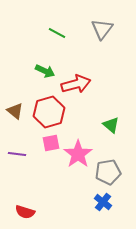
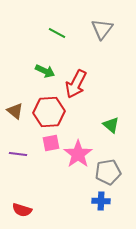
red arrow: rotated 132 degrees clockwise
red hexagon: rotated 12 degrees clockwise
purple line: moved 1 px right
blue cross: moved 2 px left, 1 px up; rotated 36 degrees counterclockwise
red semicircle: moved 3 px left, 2 px up
